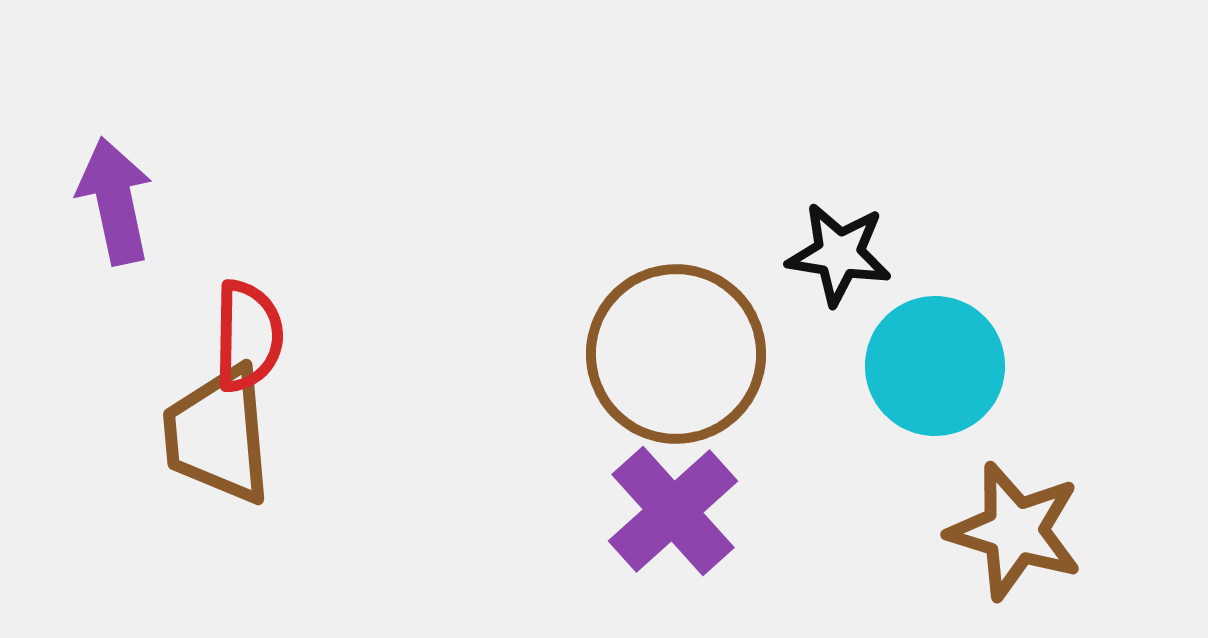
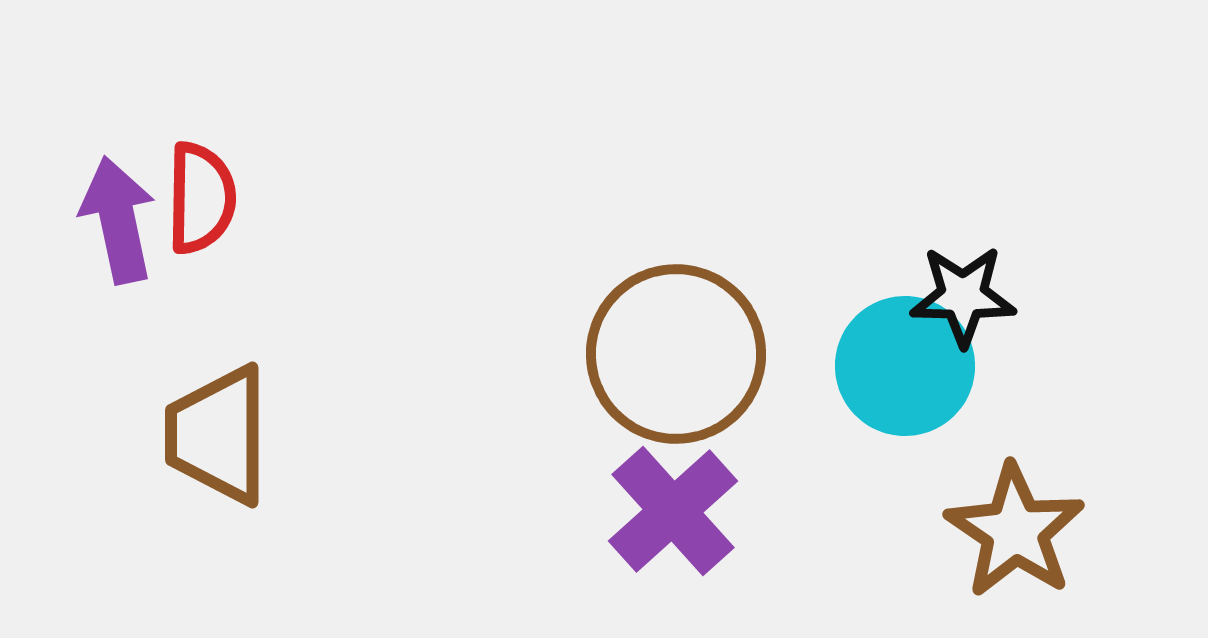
purple arrow: moved 3 px right, 19 px down
black star: moved 124 px right, 42 px down; rotated 8 degrees counterclockwise
red semicircle: moved 47 px left, 138 px up
cyan circle: moved 30 px left
brown trapezoid: rotated 5 degrees clockwise
brown star: rotated 17 degrees clockwise
